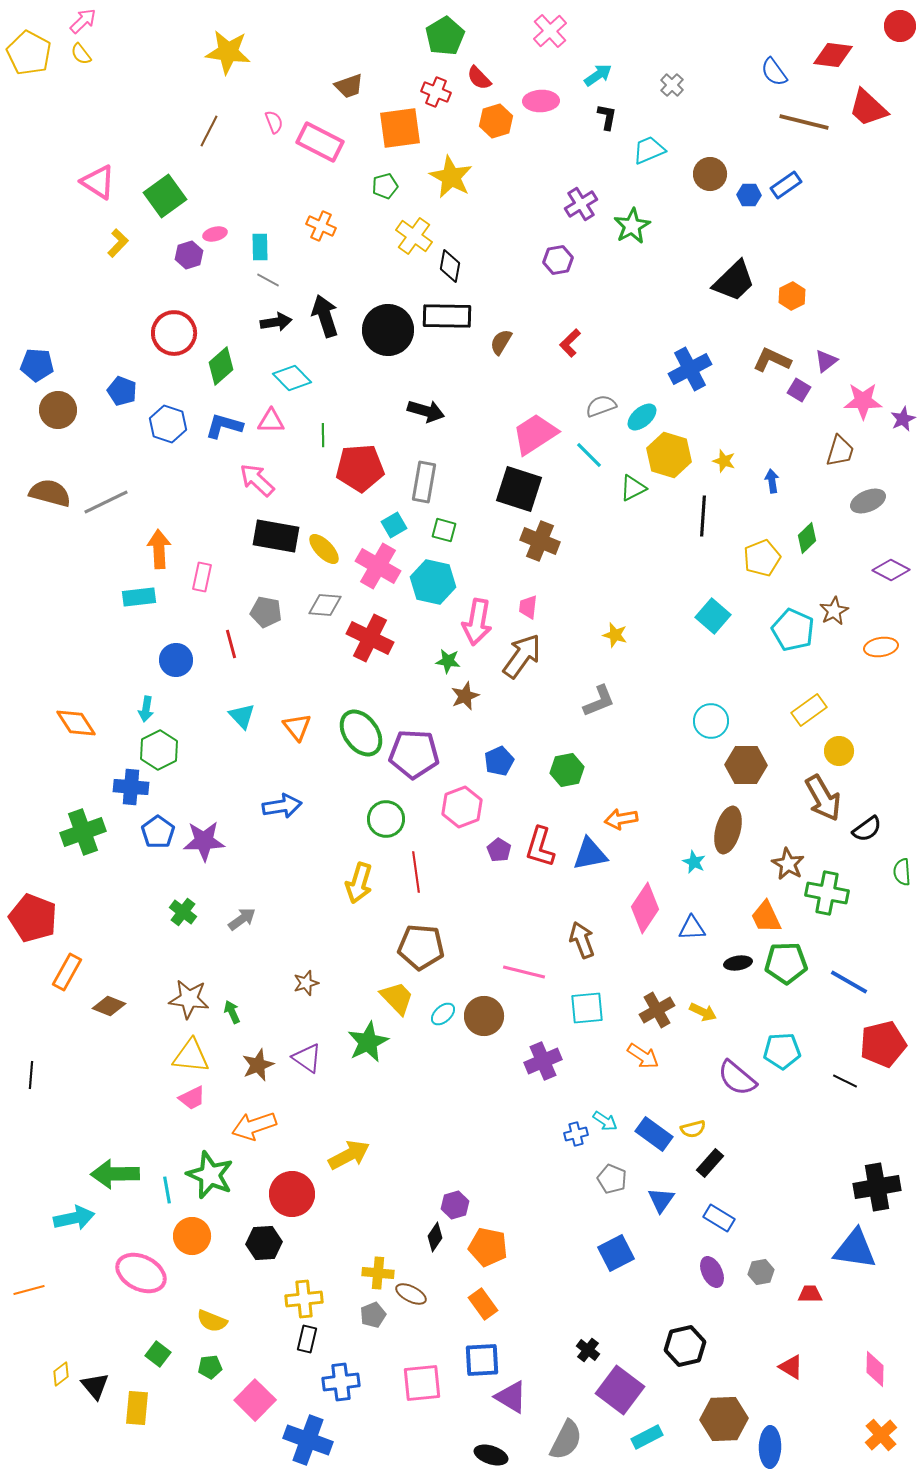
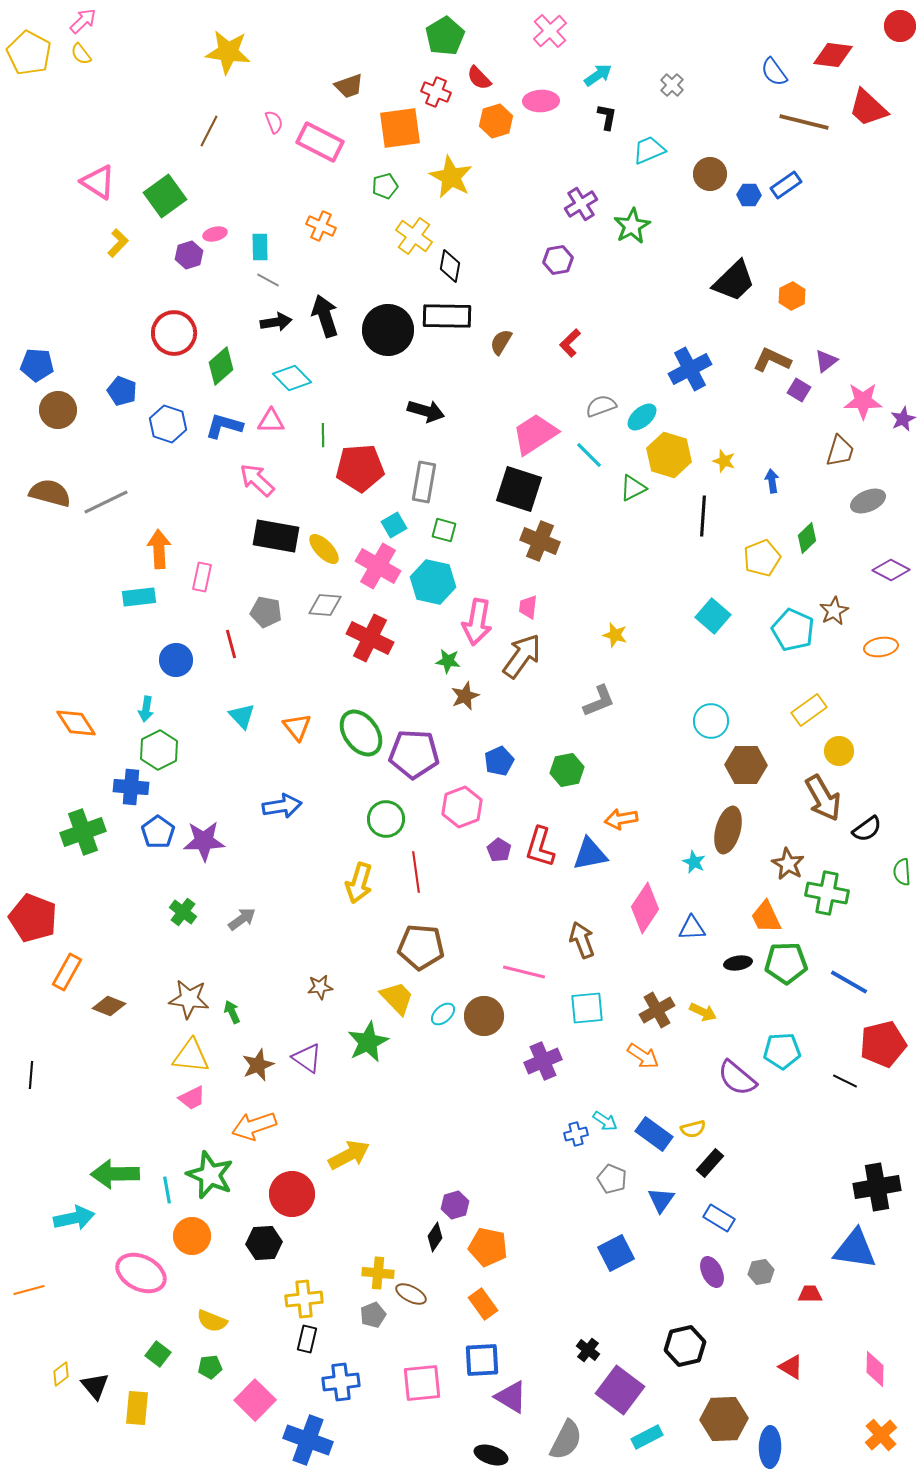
brown star at (306, 983): moved 14 px right, 4 px down; rotated 10 degrees clockwise
